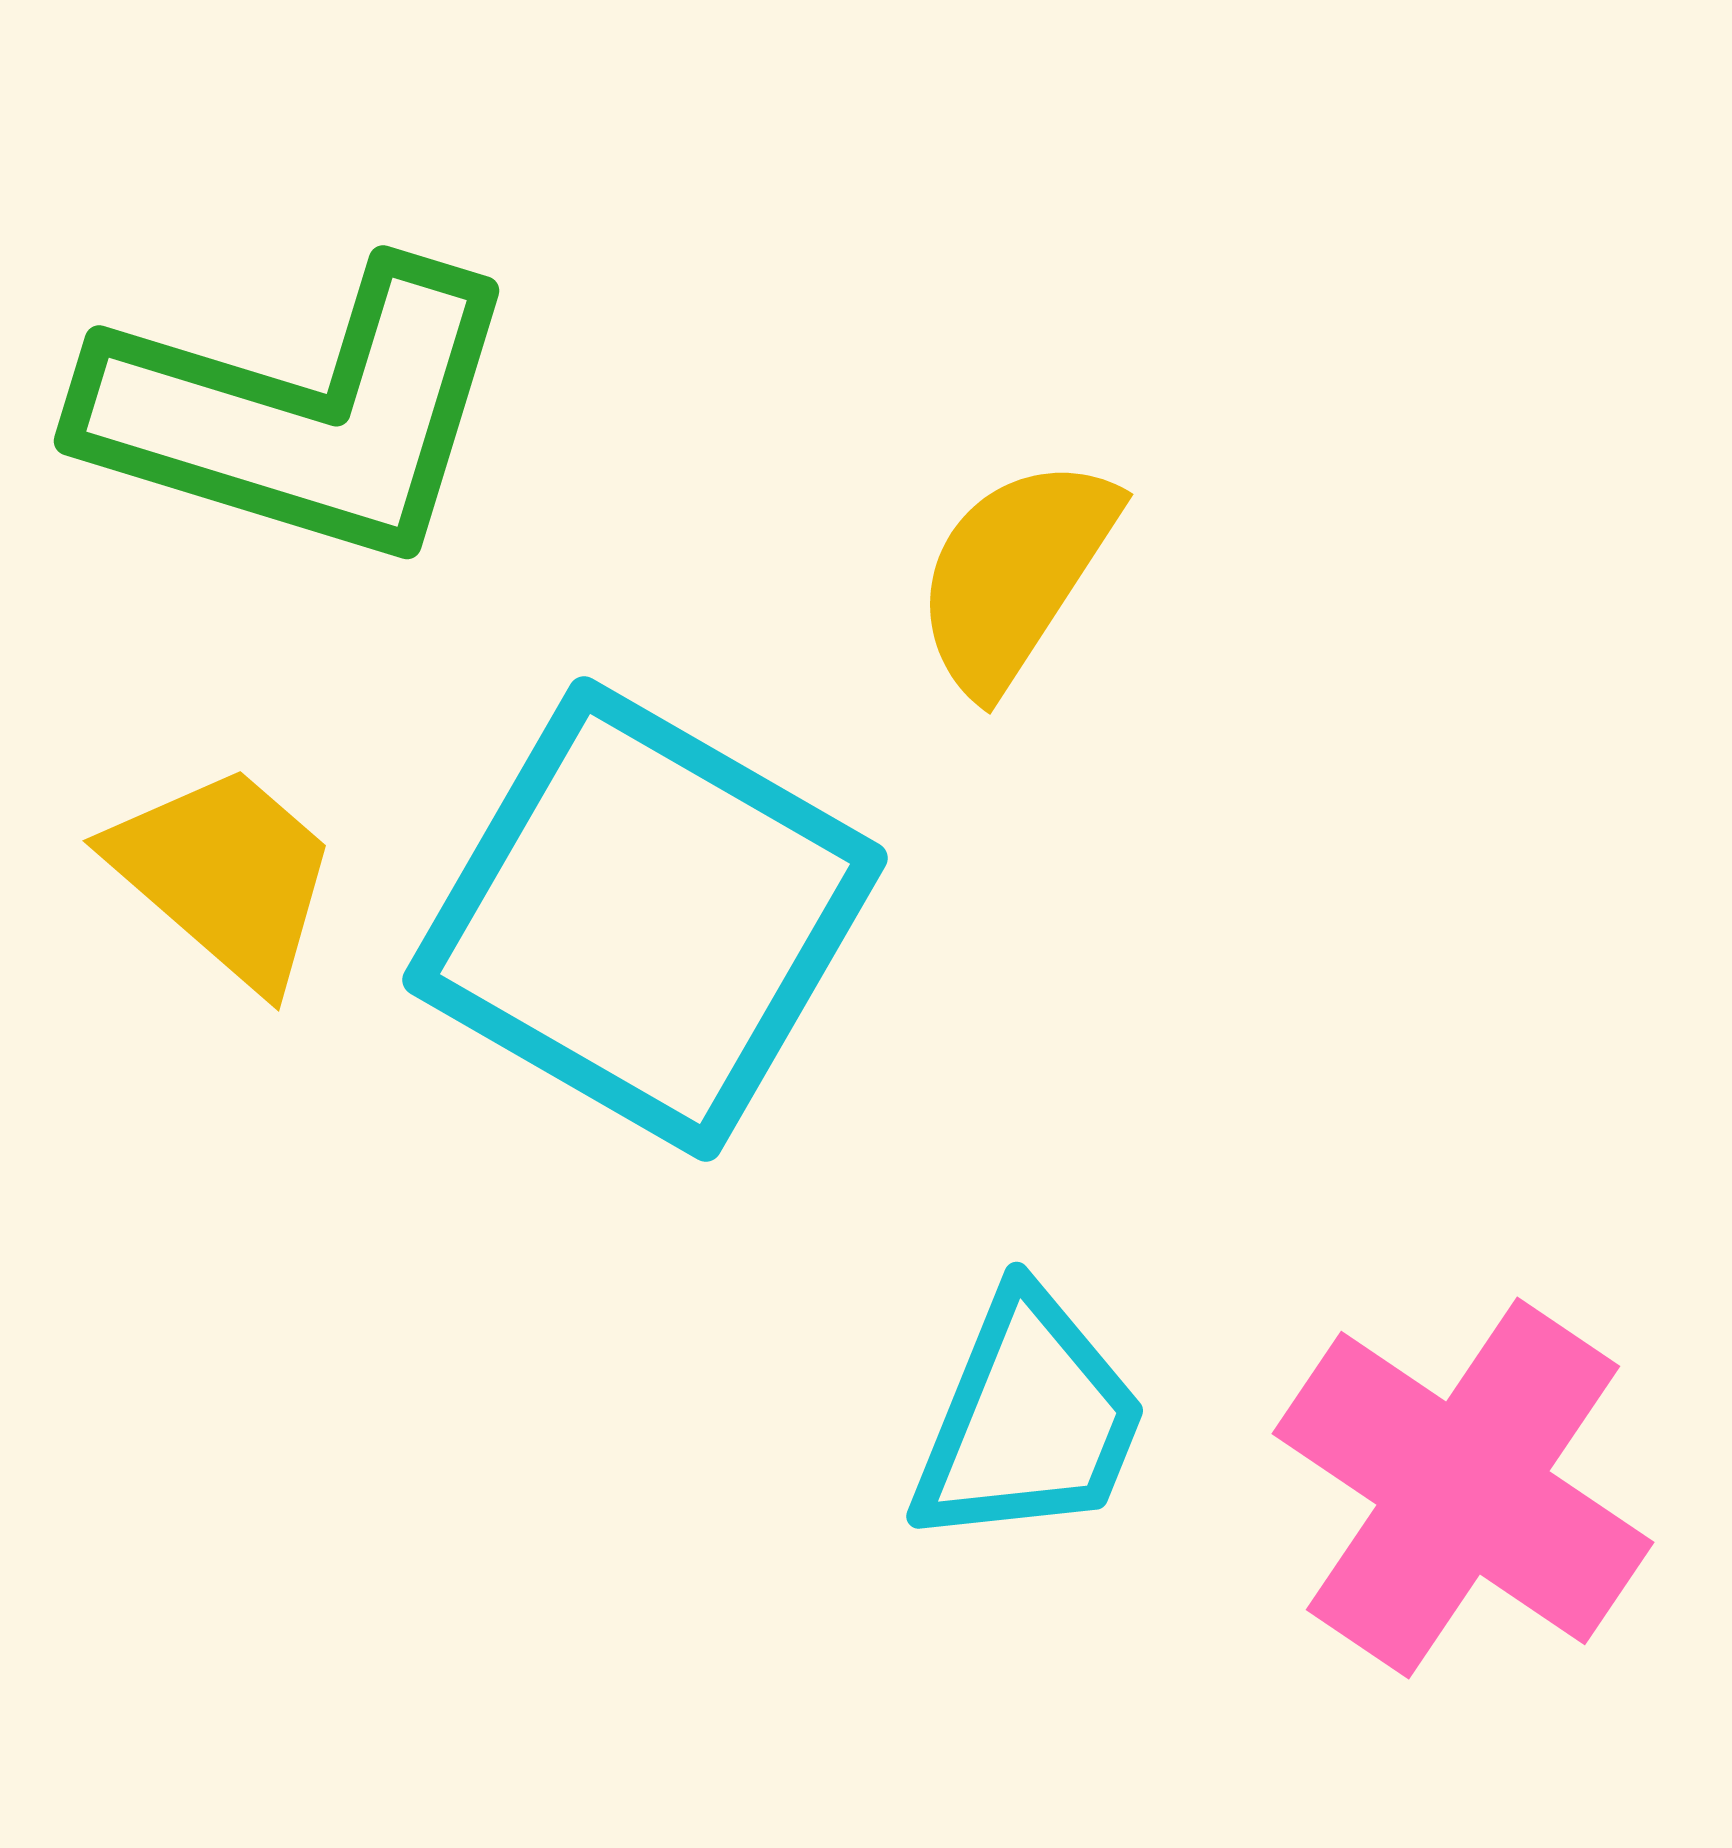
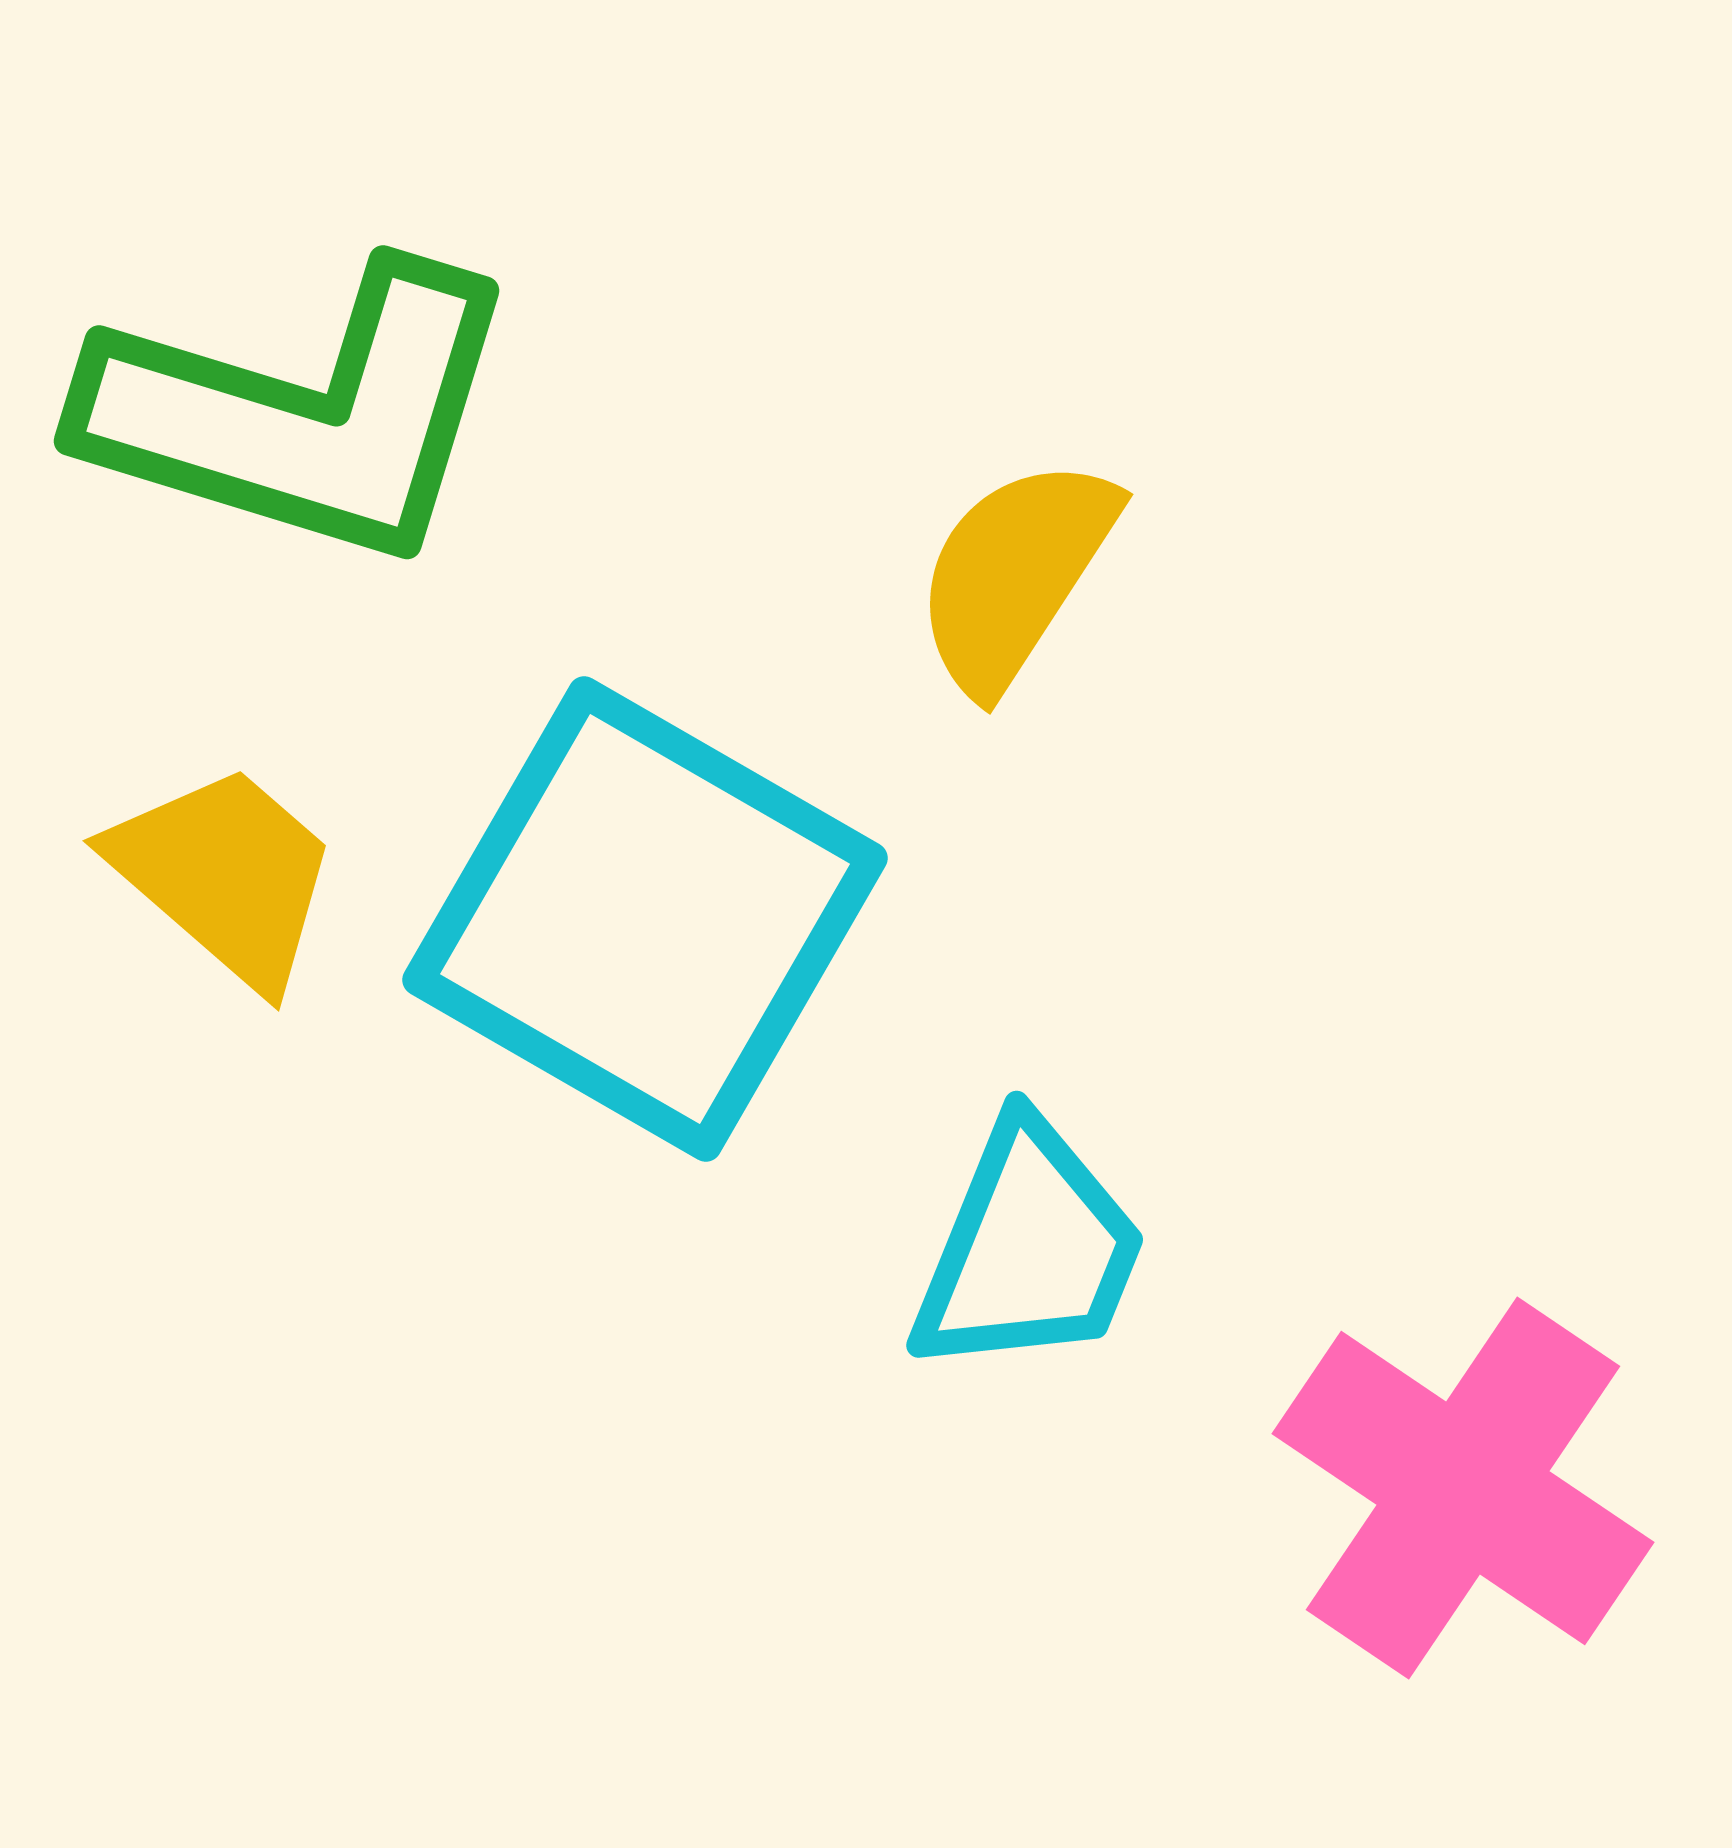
cyan trapezoid: moved 171 px up
